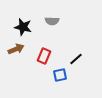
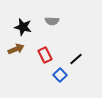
red rectangle: moved 1 px right, 1 px up; rotated 49 degrees counterclockwise
blue square: rotated 32 degrees counterclockwise
